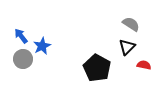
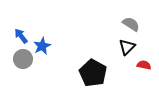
black pentagon: moved 4 px left, 5 px down
